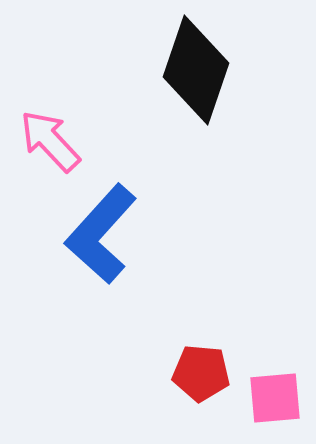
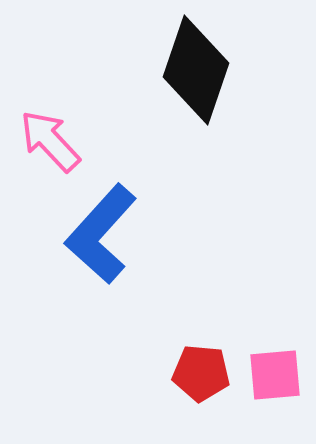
pink square: moved 23 px up
